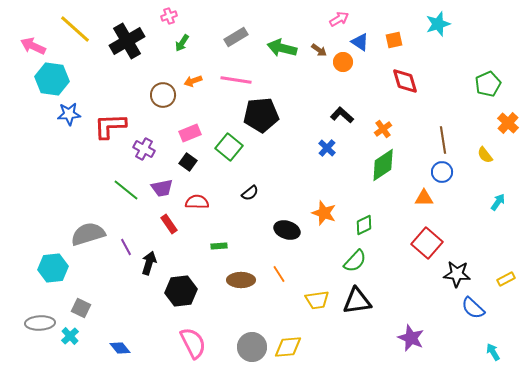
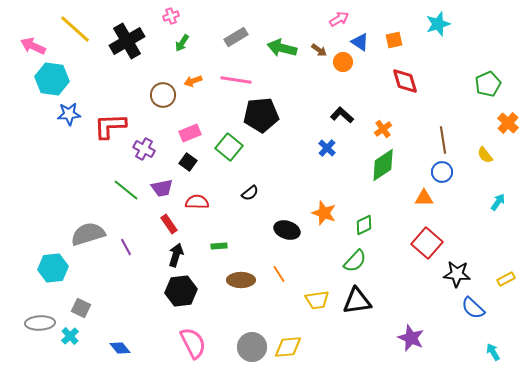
pink cross at (169, 16): moved 2 px right
black arrow at (149, 263): moved 27 px right, 8 px up
